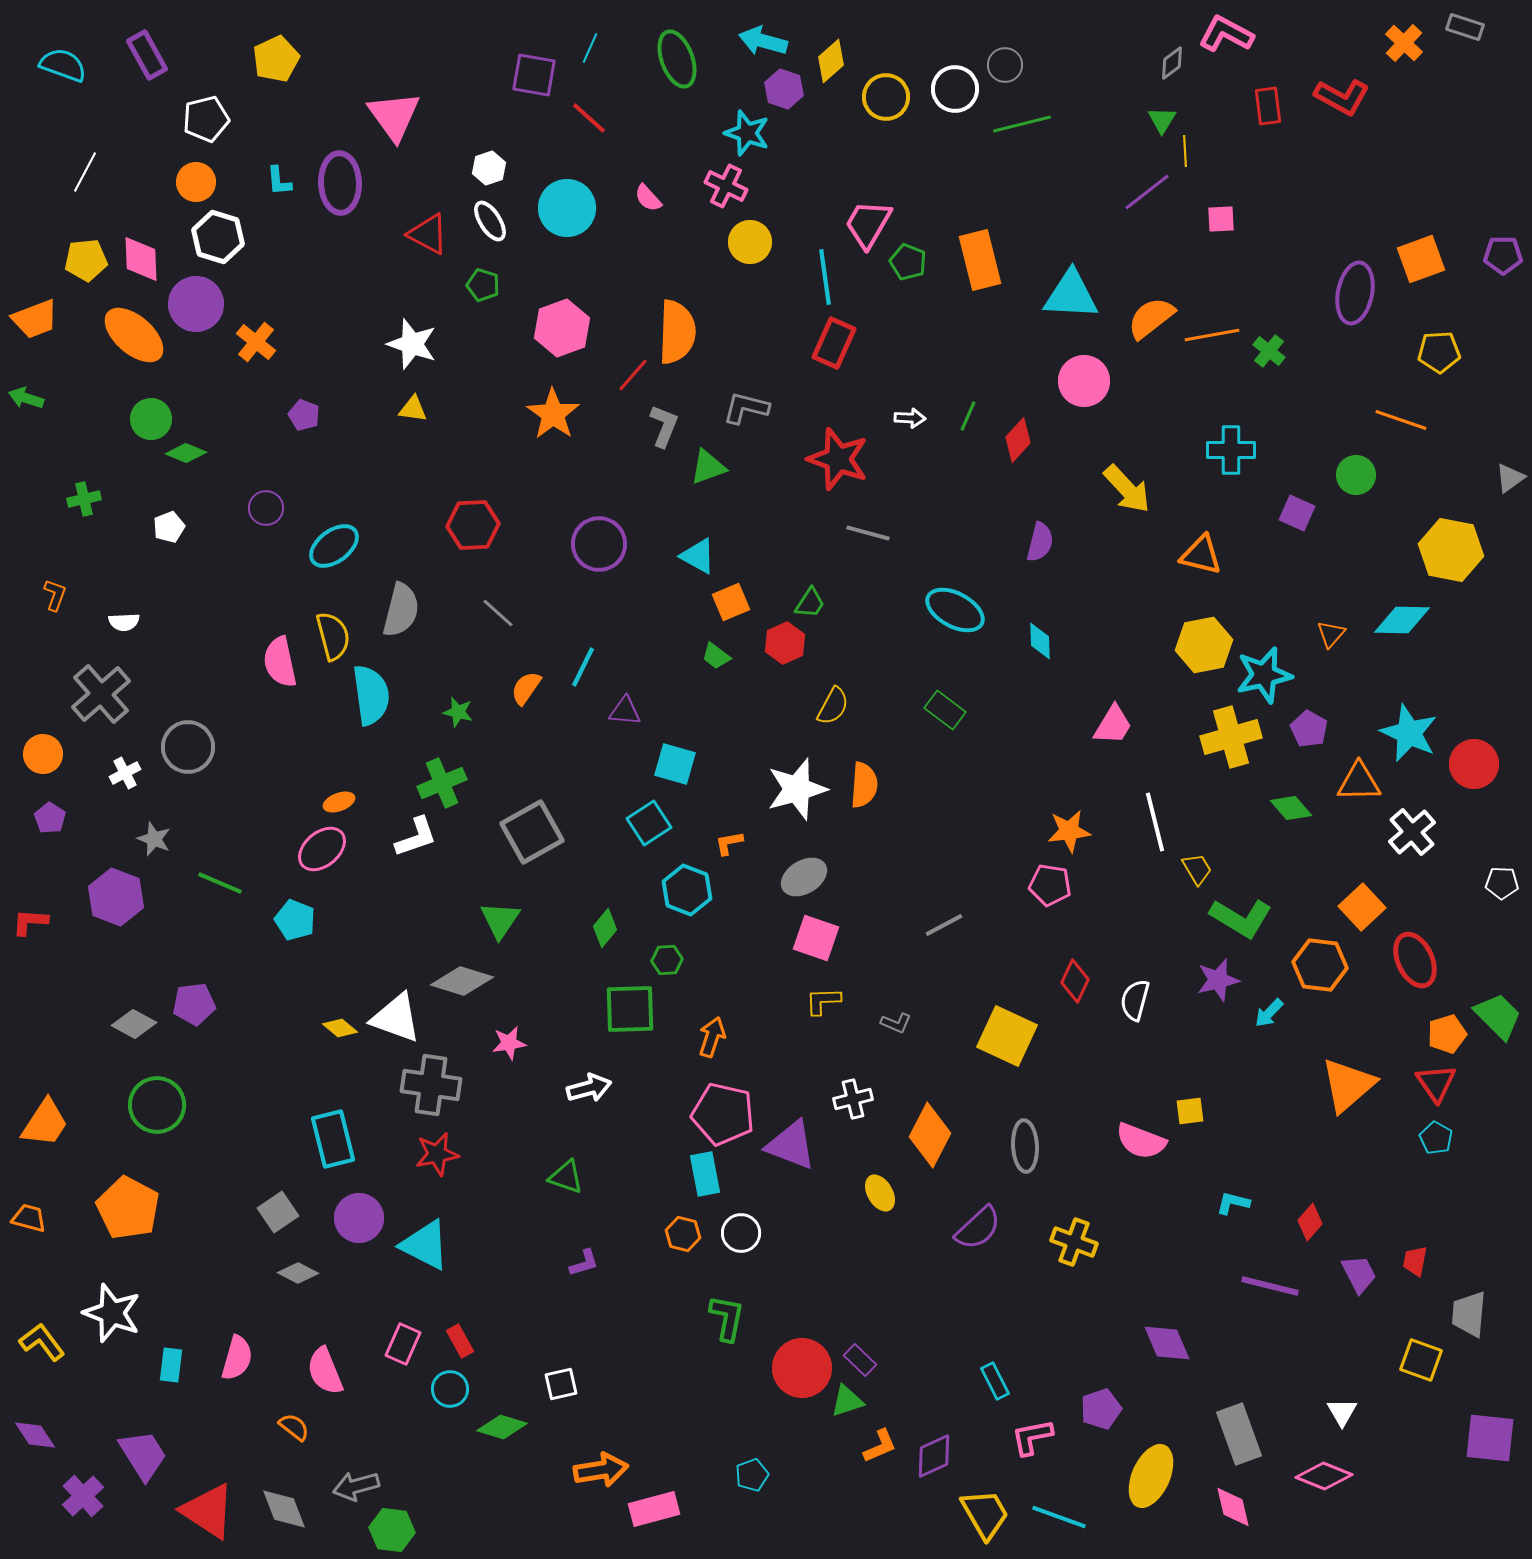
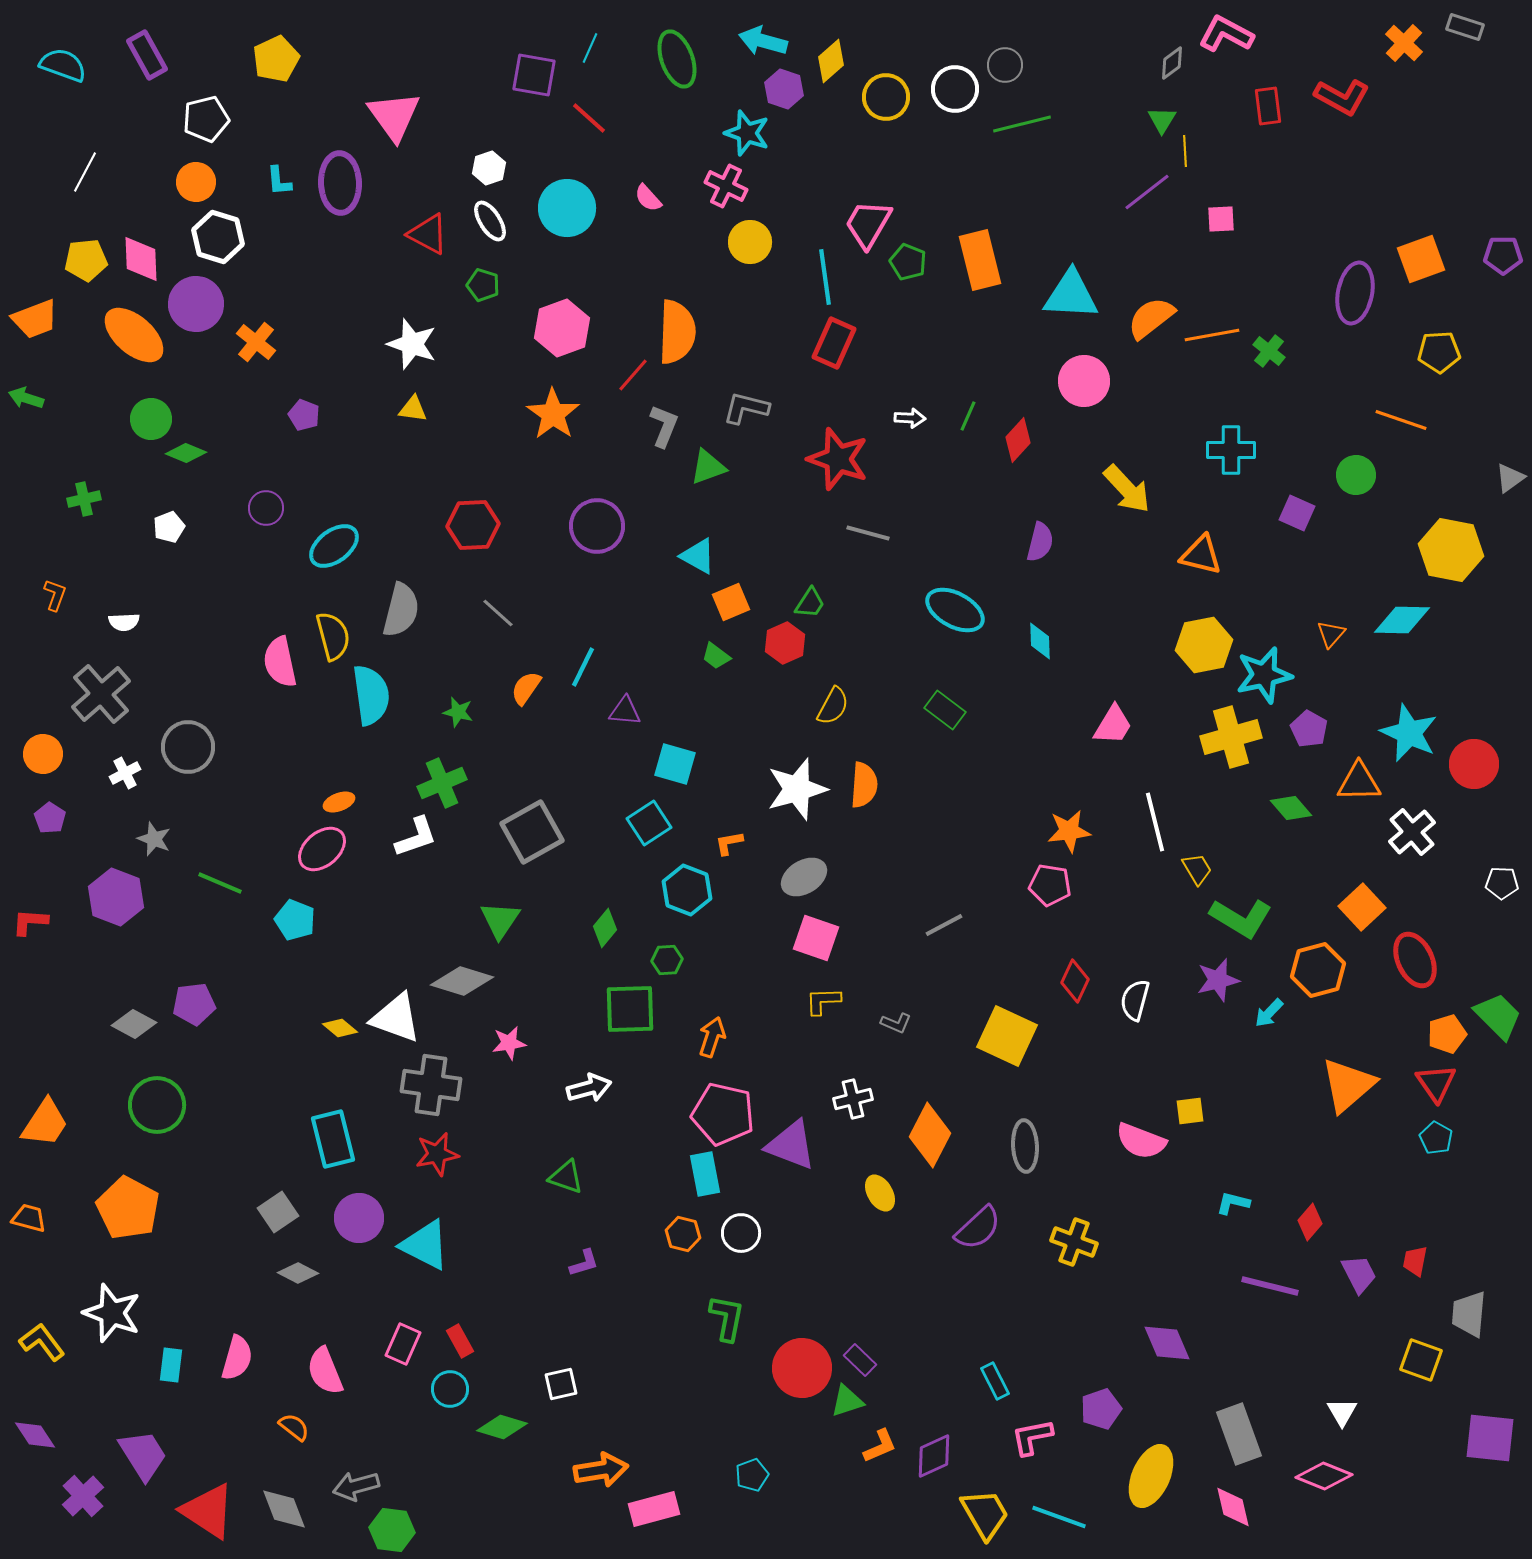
purple circle at (599, 544): moved 2 px left, 18 px up
orange hexagon at (1320, 965): moved 2 px left, 5 px down; rotated 22 degrees counterclockwise
